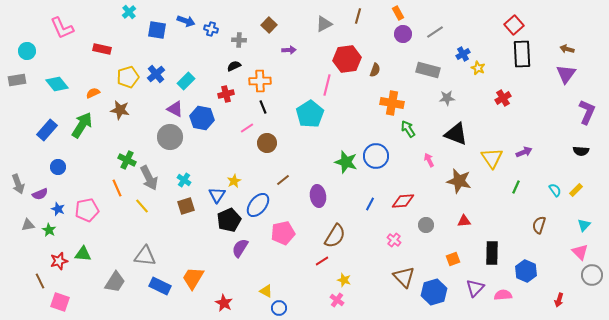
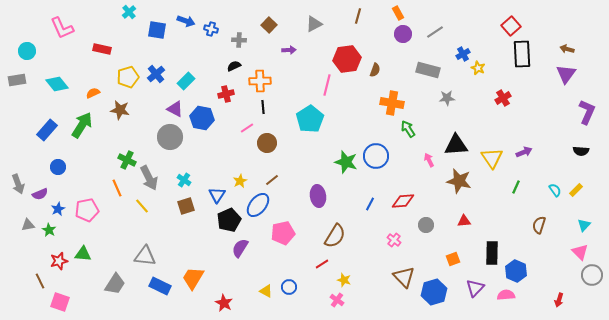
gray triangle at (324, 24): moved 10 px left
red square at (514, 25): moved 3 px left, 1 px down
black line at (263, 107): rotated 16 degrees clockwise
cyan pentagon at (310, 114): moved 5 px down
black triangle at (456, 134): moved 11 px down; rotated 25 degrees counterclockwise
brown line at (283, 180): moved 11 px left
yellow star at (234, 181): moved 6 px right
blue star at (58, 209): rotated 24 degrees clockwise
red line at (322, 261): moved 3 px down
blue hexagon at (526, 271): moved 10 px left
gray trapezoid at (115, 282): moved 2 px down
pink semicircle at (503, 295): moved 3 px right
blue circle at (279, 308): moved 10 px right, 21 px up
